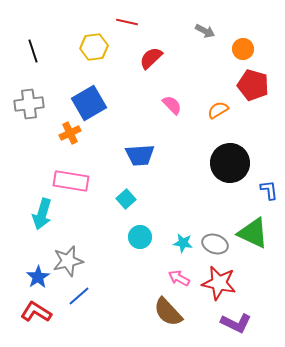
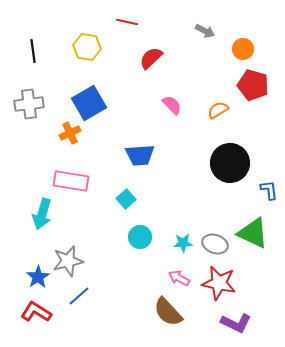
yellow hexagon: moved 7 px left; rotated 16 degrees clockwise
black line: rotated 10 degrees clockwise
cyan star: rotated 12 degrees counterclockwise
